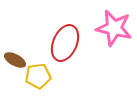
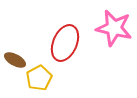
yellow pentagon: moved 1 px right, 2 px down; rotated 20 degrees counterclockwise
